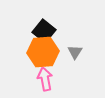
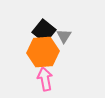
gray triangle: moved 11 px left, 16 px up
